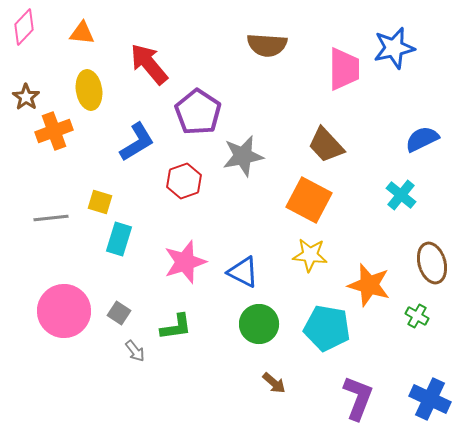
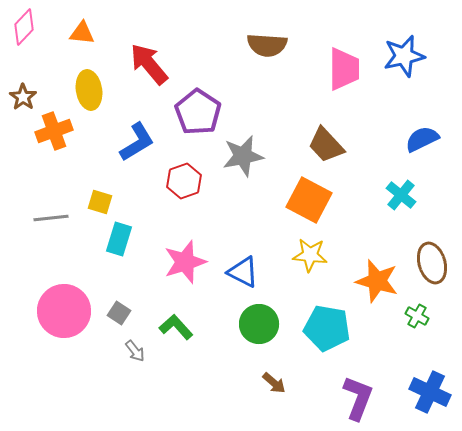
blue star: moved 10 px right, 8 px down
brown star: moved 3 px left
orange star: moved 8 px right, 4 px up
green L-shape: rotated 124 degrees counterclockwise
blue cross: moved 7 px up
